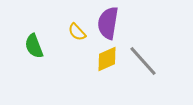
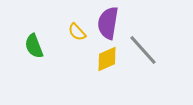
gray line: moved 11 px up
